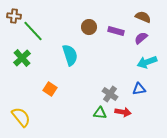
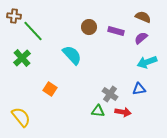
cyan semicircle: moved 2 px right; rotated 25 degrees counterclockwise
green triangle: moved 2 px left, 2 px up
